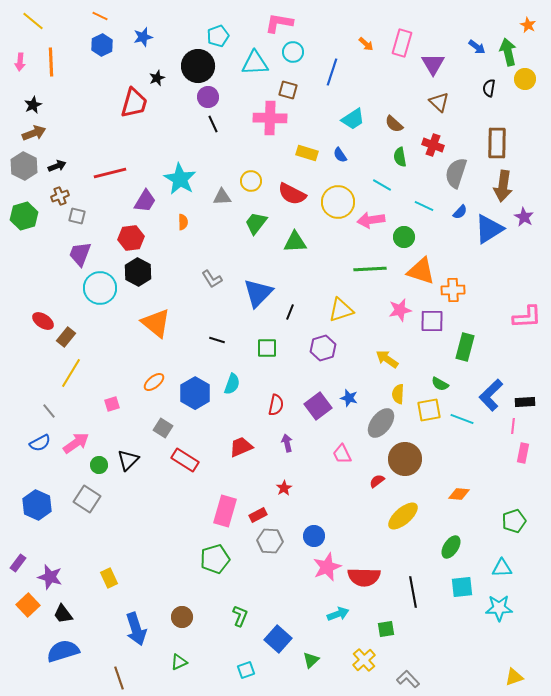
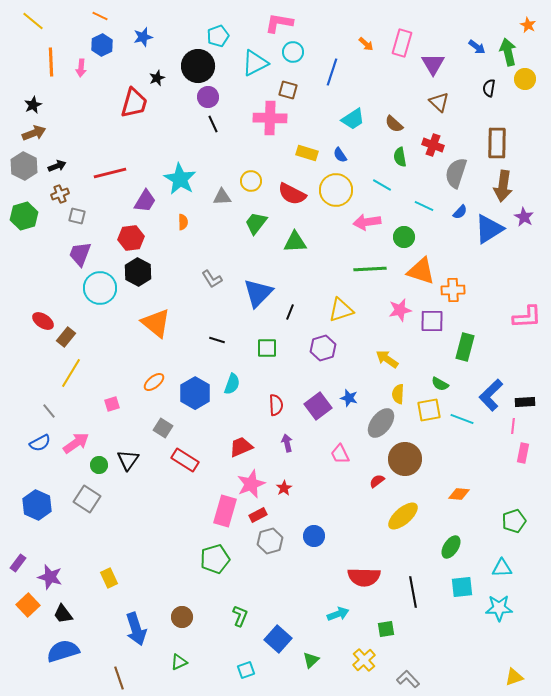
pink arrow at (20, 62): moved 61 px right, 6 px down
cyan triangle at (255, 63): rotated 24 degrees counterclockwise
brown cross at (60, 196): moved 2 px up
yellow circle at (338, 202): moved 2 px left, 12 px up
pink arrow at (371, 220): moved 4 px left, 2 px down
red semicircle at (276, 405): rotated 15 degrees counterclockwise
pink trapezoid at (342, 454): moved 2 px left
black triangle at (128, 460): rotated 10 degrees counterclockwise
gray hexagon at (270, 541): rotated 20 degrees counterclockwise
pink star at (327, 567): moved 76 px left, 83 px up
